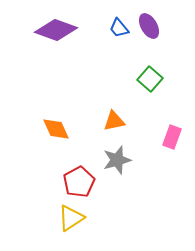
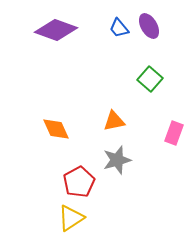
pink rectangle: moved 2 px right, 4 px up
